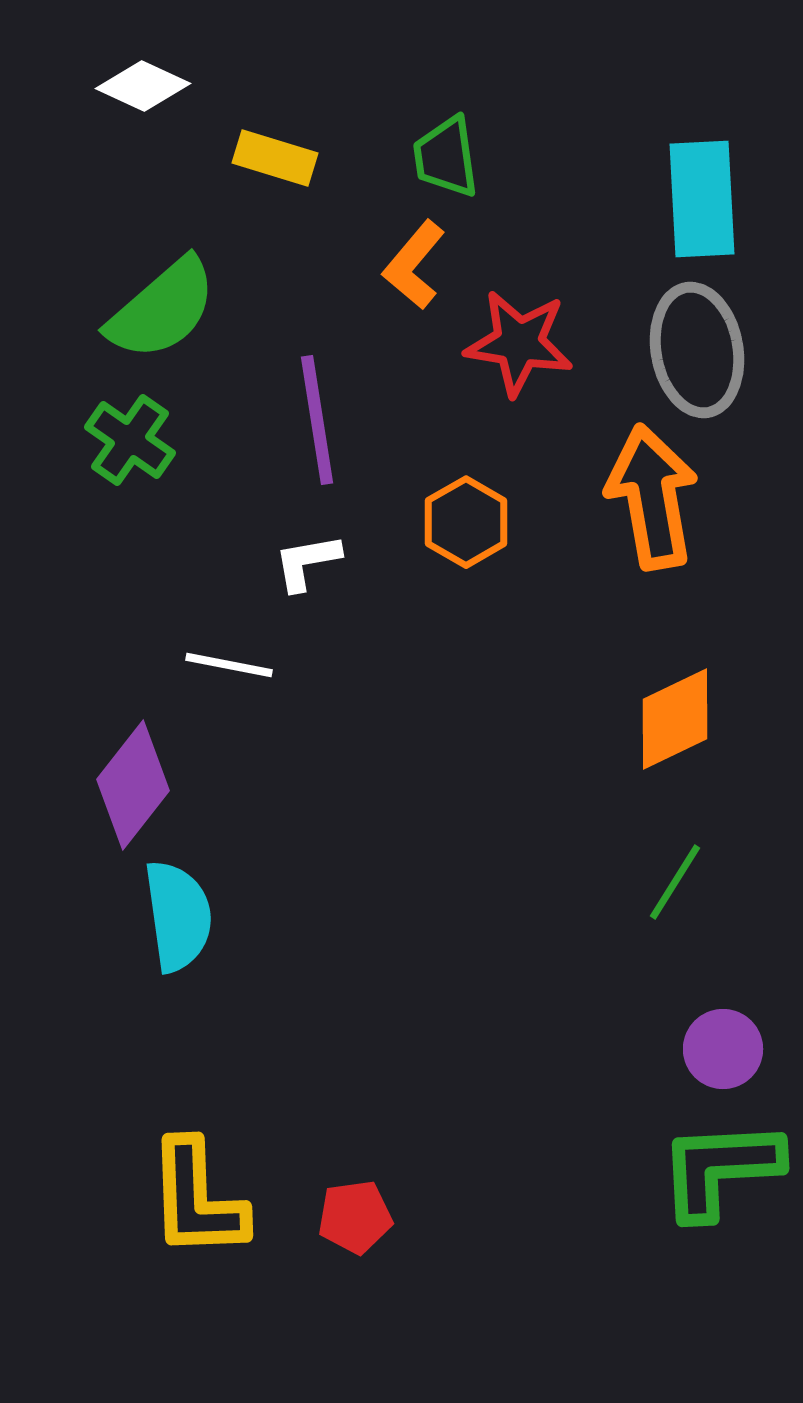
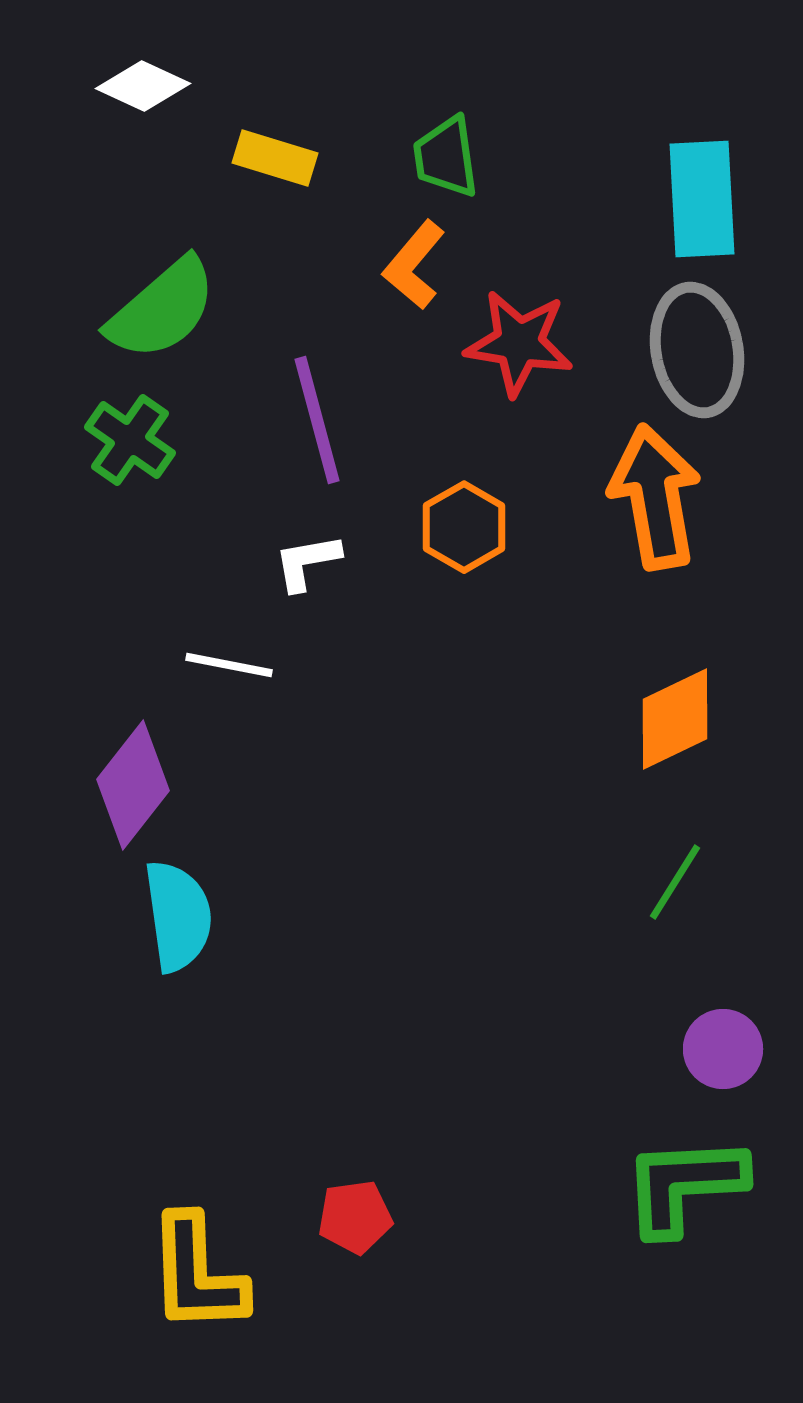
purple line: rotated 6 degrees counterclockwise
orange arrow: moved 3 px right
orange hexagon: moved 2 px left, 5 px down
green L-shape: moved 36 px left, 16 px down
yellow L-shape: moved 75 px down
